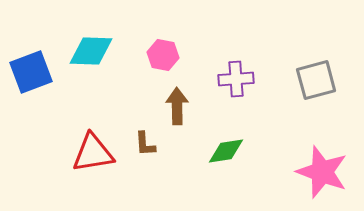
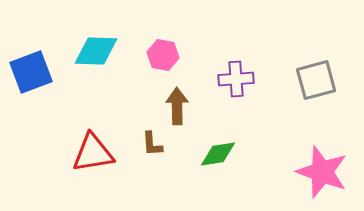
cyan diamond: moved 5 px right
brown L-shape: moved 7 px right
green diamond: moved 8 px left, 3 px down
